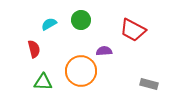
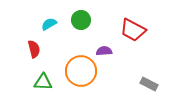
gray rectangle: rotated 12 degrees clockwise
